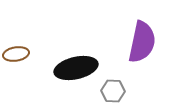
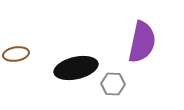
gray hexagon: moved 7 px up
